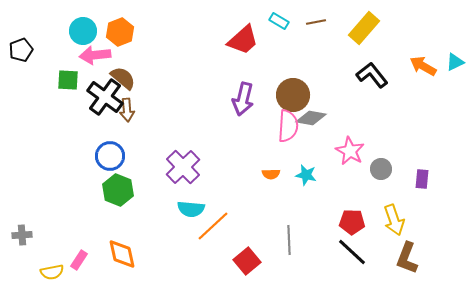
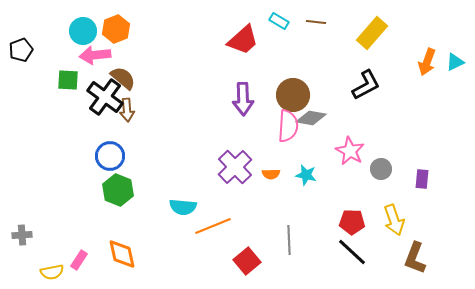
brown line: rotated 18 degrees clockwise
yellow rectangle: moved 8 px right, 5 px down
orange hexagon: moved 4 px left, 3 px up
orange arrow: moved 4 px right, 4 px up; rotated 100 degrees counterclockwise
black L-shape: moved 6 px left, 10 px down; rotated 100 degrees clockwise
purple arrow: rotated 16 degrees counterclockwise
purple cross: moved 52 px right
cyan semicircle: moved 8 px left, 2 px up
orange line: rotated 21 degrees clockwise
brown L-shape: moved 8 px right
